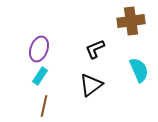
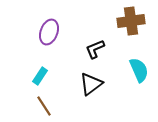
purple ellipse: moved 10 px right, 17 px up
black triangle: moved 1 px up
brown line: rotated 45 degrees counterclockwise
